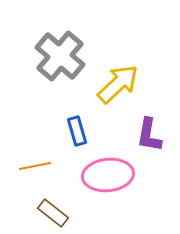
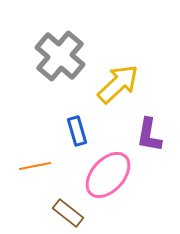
pink ellipse: rotated 42 degrees counterclockwise
brown rectangle: moved 15 px right
